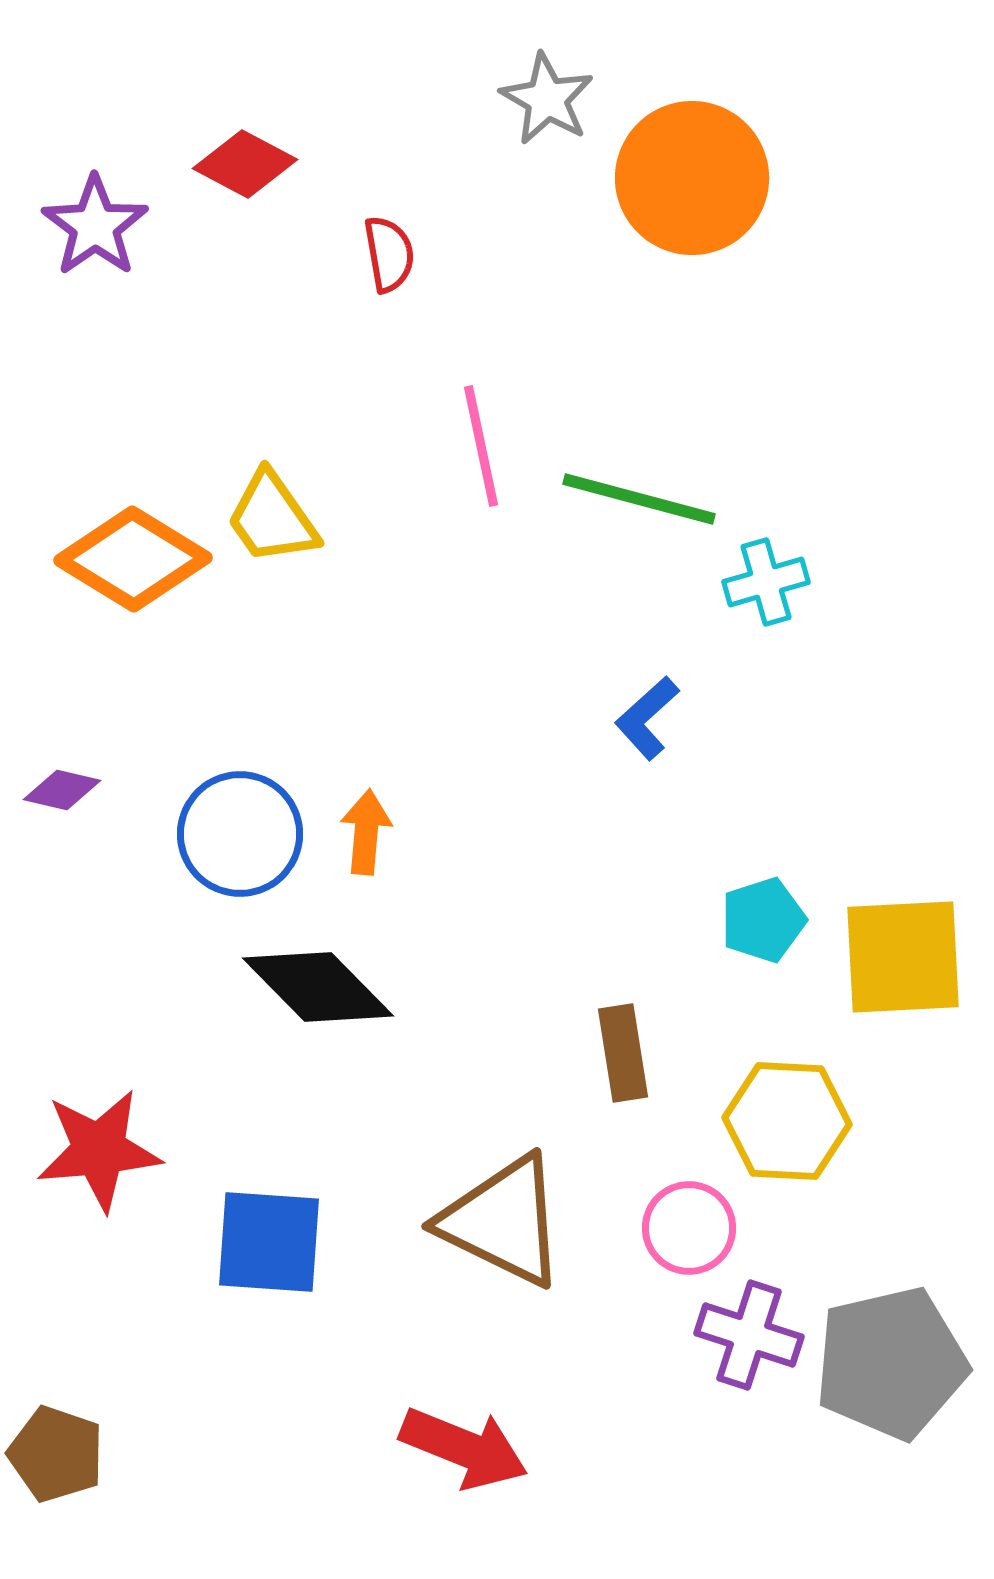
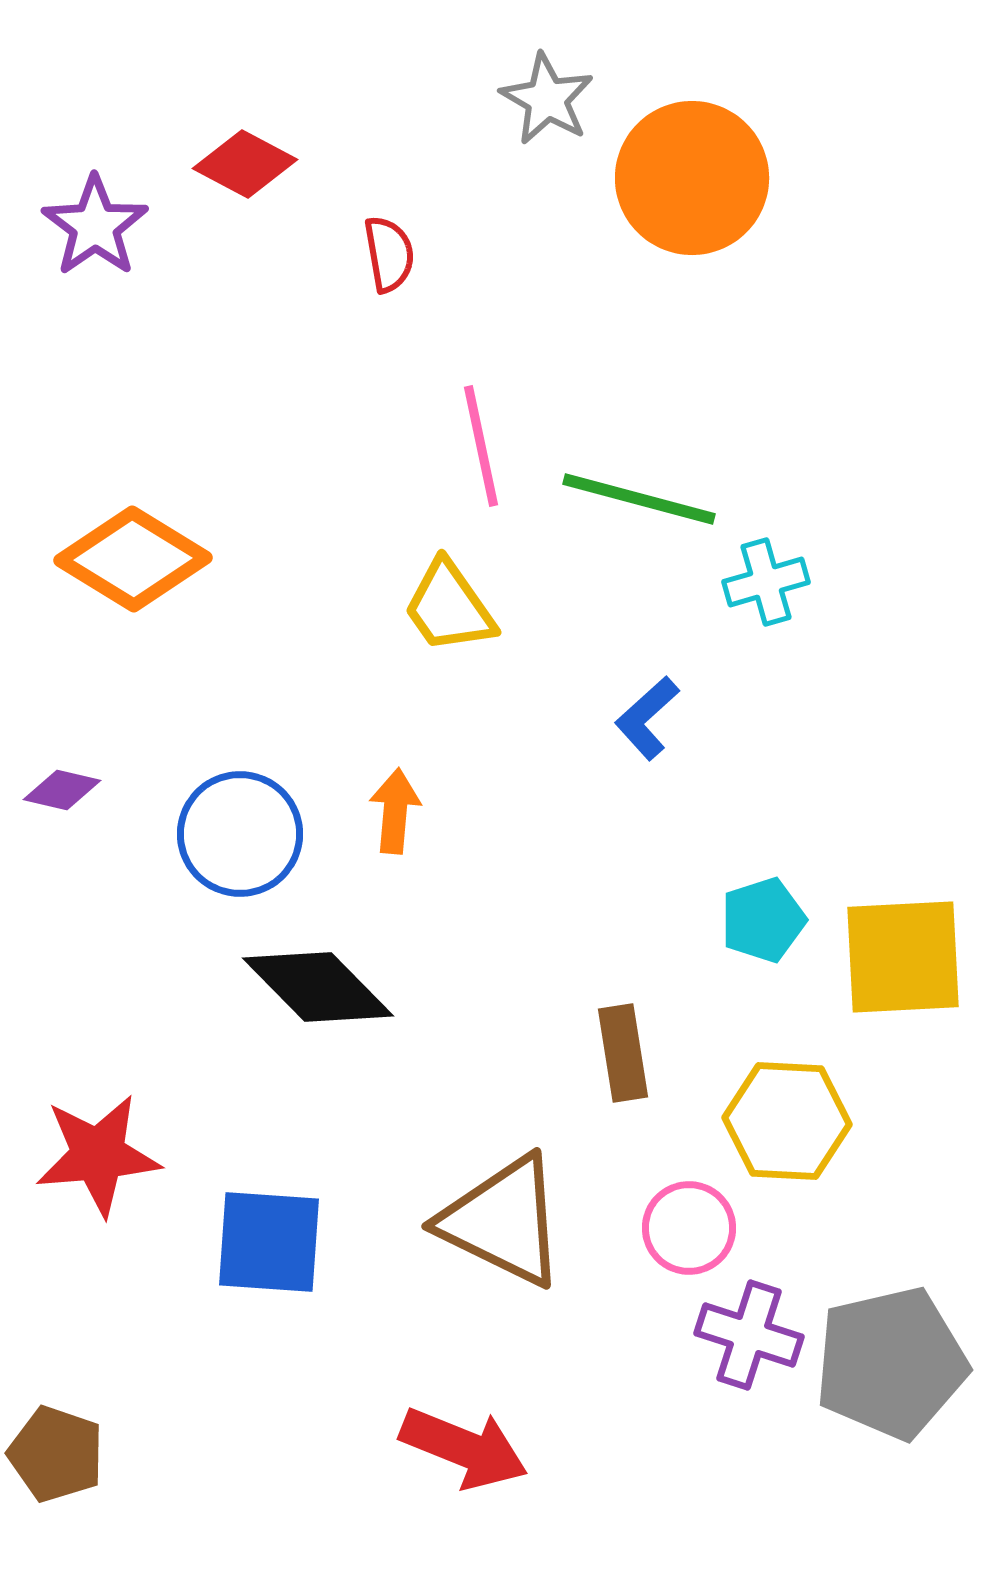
yellow trapezoid: moved 177 px right, 89 px down
orange arrow: moved 29 px right, 21 px up
red star: moved 1 px left, 5 px down
